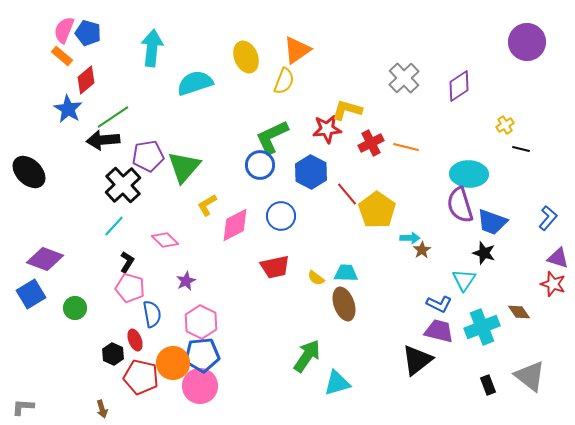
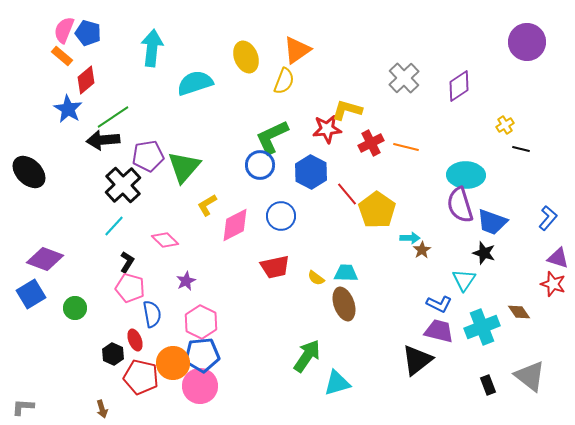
cyan ellipse at (469, 174): moved 3 px left, 1 px down
